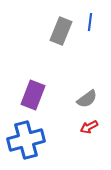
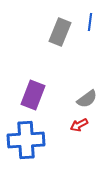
gray rectangle: moved 1 px left, 1 px down
red arrow: moved 10 px left, 2 px up
blue cross: rotated 12 degrees clockwise
